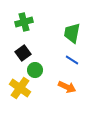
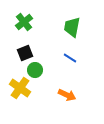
green cross: rotated 24 degrees counterclockwise
green trapezoid: moved 6 px up
black square: moved 2 px right; rotated 14 degrees clockwise
blue line: moved 2 px left, 2 px up
orange arrow: moved 8 px down
